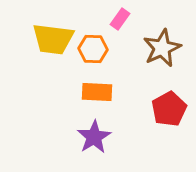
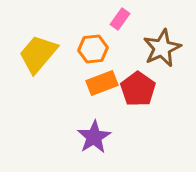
yellow trapezoid: moved 15 px left, 15 px down; rotated 123 degrees clockwise
orange hexagon: rotated 8 degrees counterclockwise
orange rectangle: moved 5 px right, 9 px up; rotated 24 degrees counterclockwise
red pentagon: moved 31 px left, 20 px up; rotated 8 degrees counterclockwise
